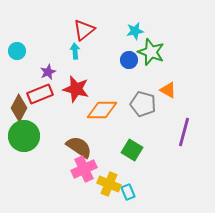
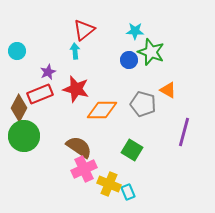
cyan star: rotated 12 degrees clockwise
